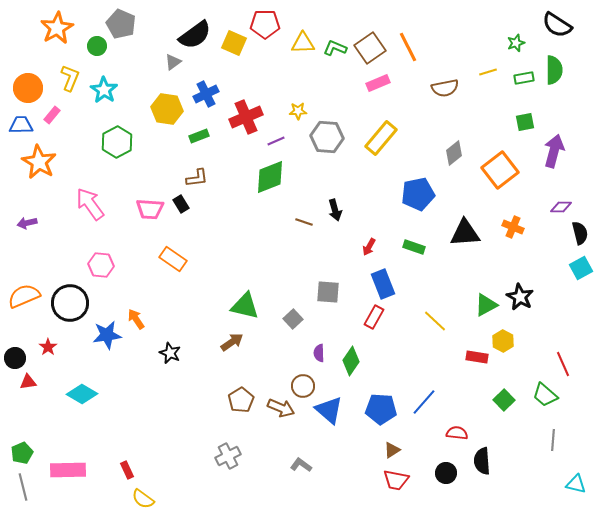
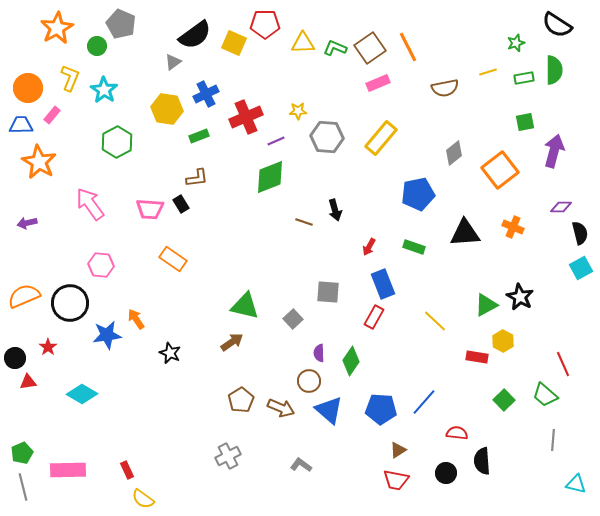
brown circle at (303, 386): moved 6 px right, 5 px up
brown triangle at (392, 450): moved 6 px right
